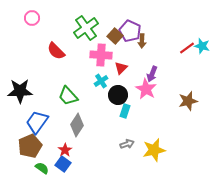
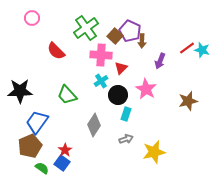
cyan star: moved 4 px down
purple arrow: moved 8 px right, 13 px up
green trapezoid: moved 1 px left, 1 px up
cyan rectangle: moved 1 px right, 3 px down
gray diamond: moved 17 px right
gray arrow: moved 1 px left, 5 px up
yellow star: moved 2 px down
blue square: moved 1 px left, 1 px up
